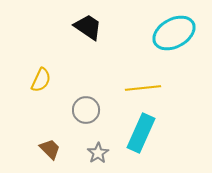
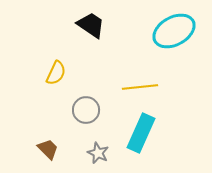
black trapezoid: moved 3 px right, 2 px up
cyan ellipse: moved 2 px up
yellow semicircle: moved 15 px right, 7 px up
yellow line: moved 3 px left, 1 px up
brown trapezoid: moved 2 px left
gray star: rotated 15 degrees counterclockwise
